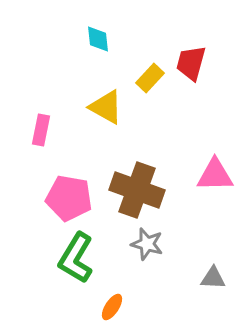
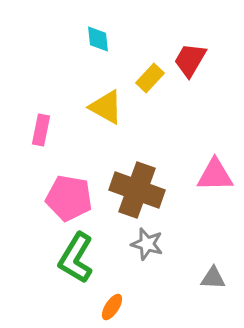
red trapezoid: moved 1 px left, 3 px up; rotated 15 degrees clockwise
